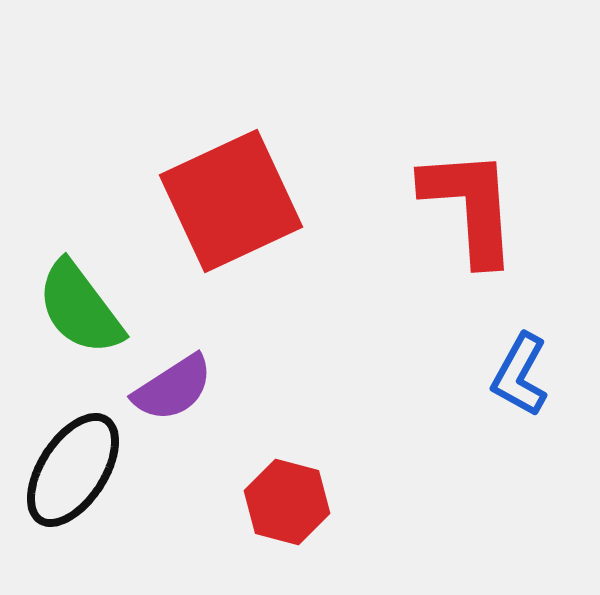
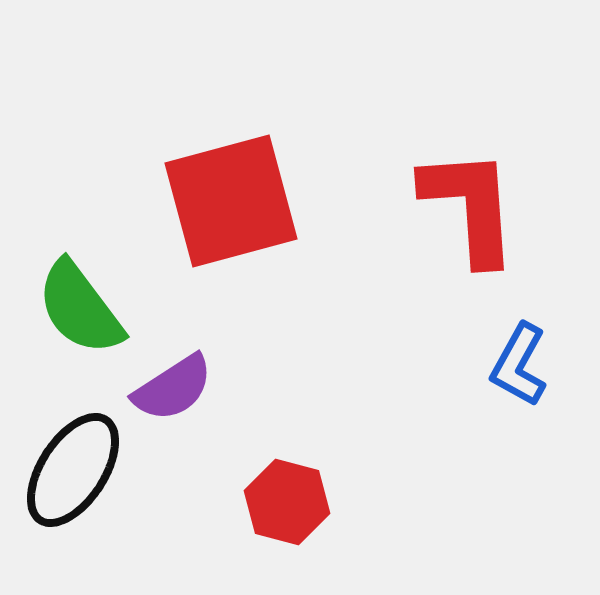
red square: rotated 10 degrees clockwise
blue L-shape: moved 1 px left, 10 px up
